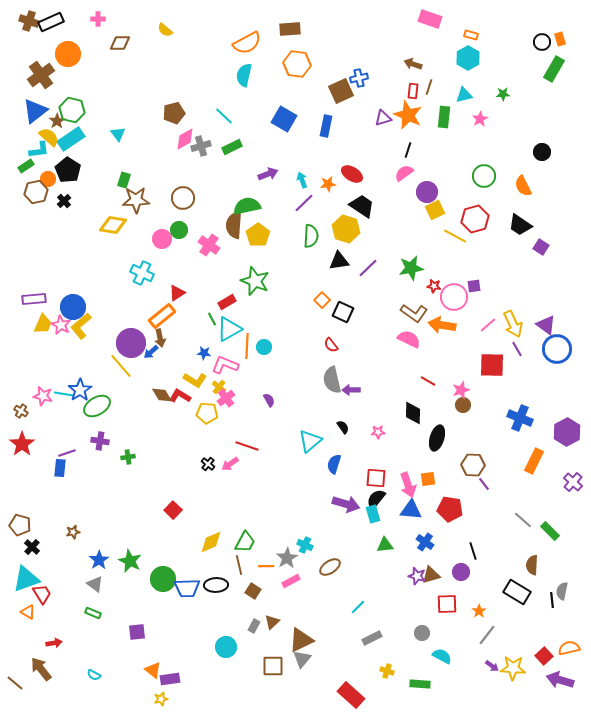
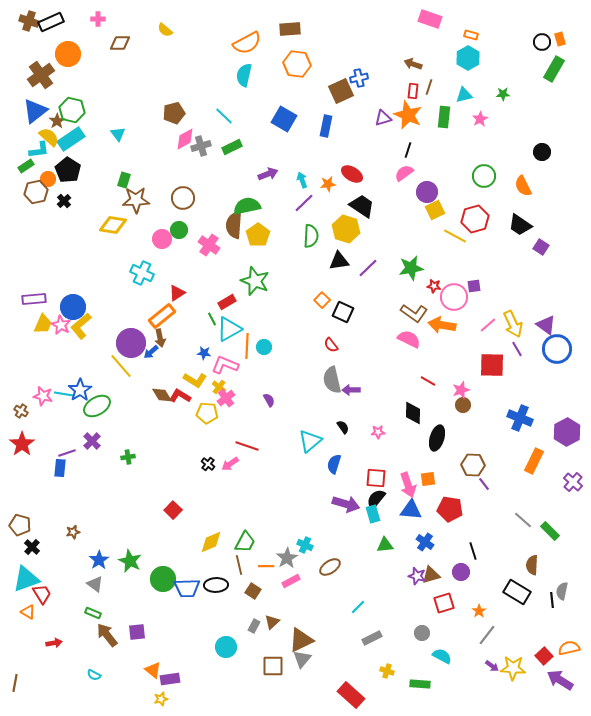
purple cross at (100, 441): moved 8 px left; rotated 36 degrees clockwise
red square at (447, 604): moved 3 px left, 1 px up; rotated 15 degrees counterclockwise
brown arrow at (41, 669): moved 66 px right, 34 px up
purple arrow at (560, 680): rotated 16 degrees clockwise
brown line at (15, 683): rotated 60 degrees clockwise
